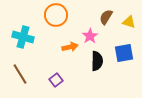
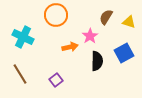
cyan cross: rotated 10 degrees clockwise
blue square: rotated 18 degrees counterclockwise
